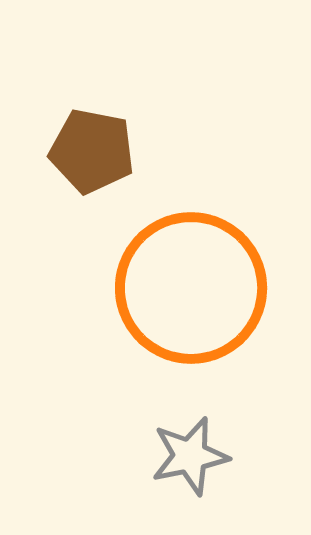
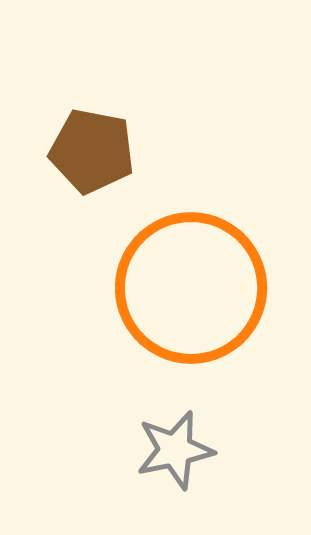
gray star: moved 15 px left, 6 px up
